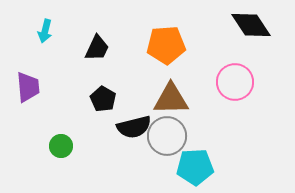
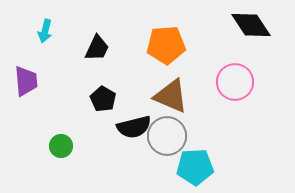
purple trapezoid: moved 2 px left, 6 px up
brown triangle: moved 3 px up; rotated 24 degrees clockwise
